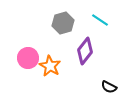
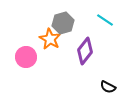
cyan line: moved 5 px right
pink circle: moved 2 px left, 1 px up
orange star: moved 27 px up
black semicircle: moved 1 px left
